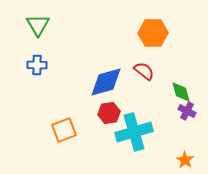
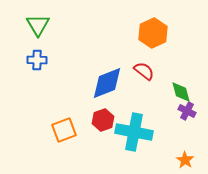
orange hexagon: rotated 24 degrees counterclockwise
blue cross: moved 5 px up
blue diamond: moved 1 px right, 1 px down; rotated 6 degrees counterclockwise
red hexagon: moved 6 px left, 7 px down; rotated 10 degrees counterclockwise
cyan cross: rotated 27 degrees clockwise
